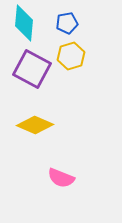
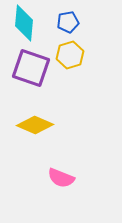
blue pentagon: moved 1 px right, 1 px up
yellow hexagon: moved 1 px left, 1 px up
purple square: moved 1 px left, 1 px up; rotated 9 degrees counterclockwise
